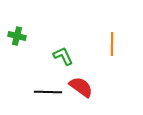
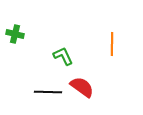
green cross: moved 2 px left, 2 px up
red semicircle: moved 1 px right
